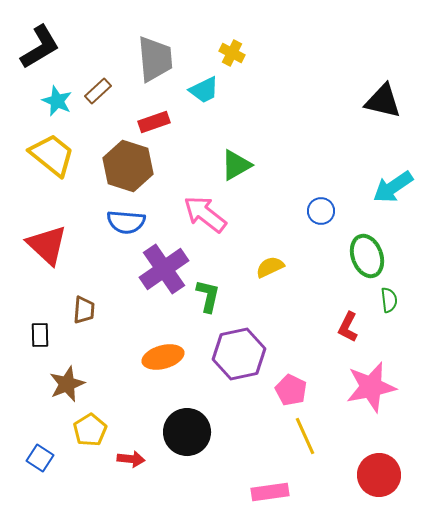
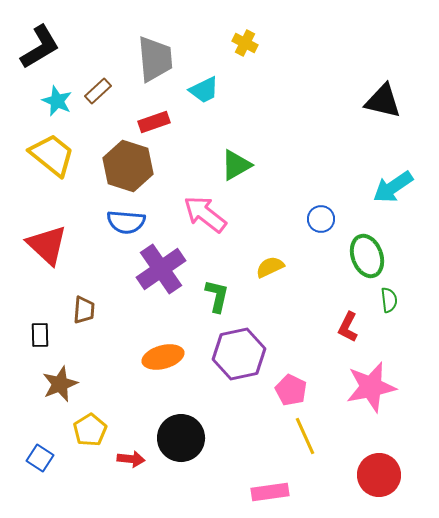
yellow cross: moved 13 px right, 10 px up
blue circle: moved 8 px down
purple cross: moved 3 px left
green L-shape: moved 9 px right
brown star: moved 7 px left
black circle: moved 6 px left, 6 px down
